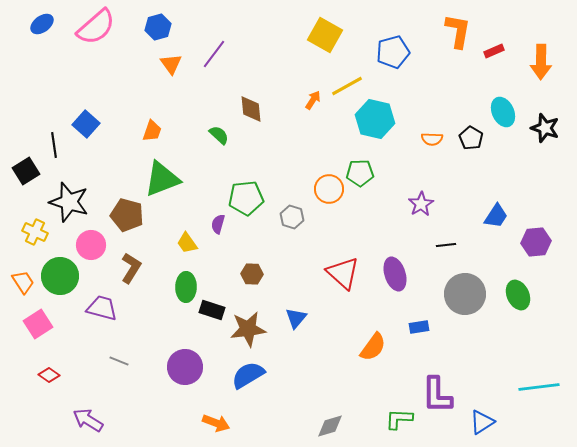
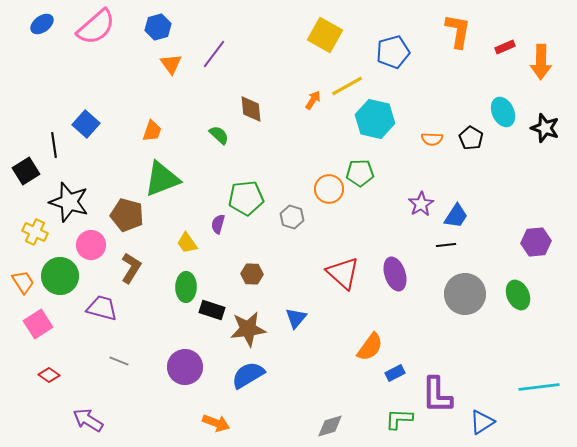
red rectangle at (494, 51): moved 11 px right, 4 px up
blue trapezoid at (496, 216): moved 40 px left
blue rectangle at (419, 327): moved 24 px left, 46 px down; rotated 18 degrees counterclockwise
orange semicircle at (373, 347): moved 3 px left
